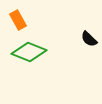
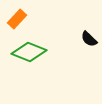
orange rectangle: moved 1 px left, 1 px up; rotated 72 degrees clockwise
